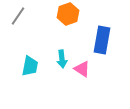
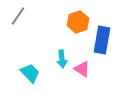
orange hexagon: moved 10 px right, 8 px down
cyan trapezoid: moved 7 px down; rotated 55 degrees counterclockwise
